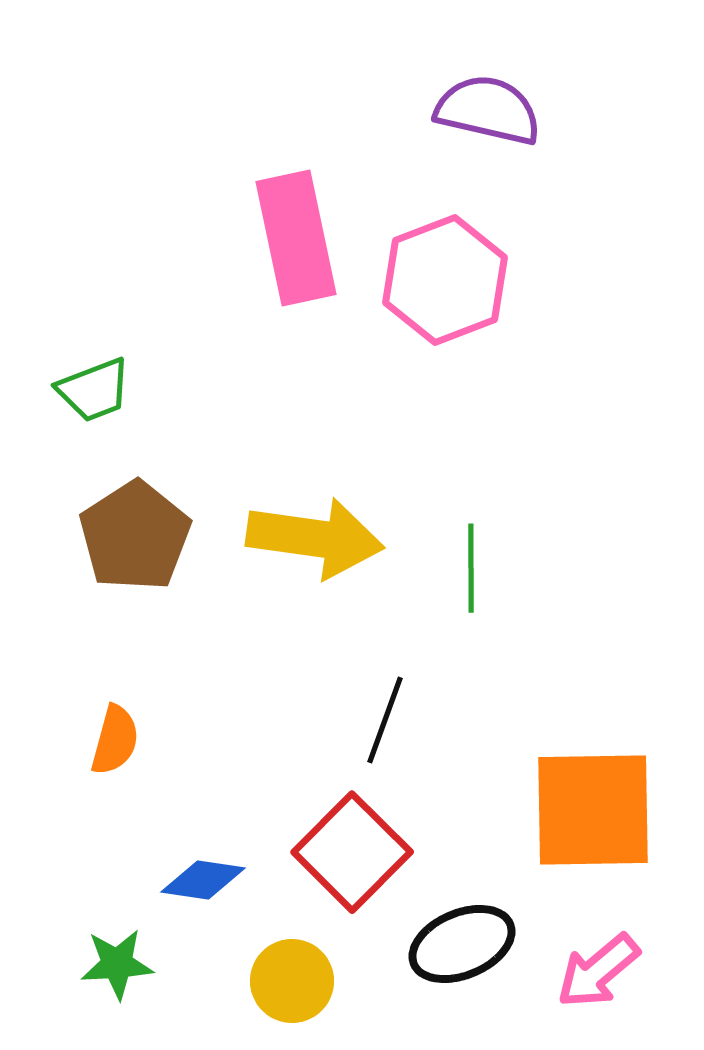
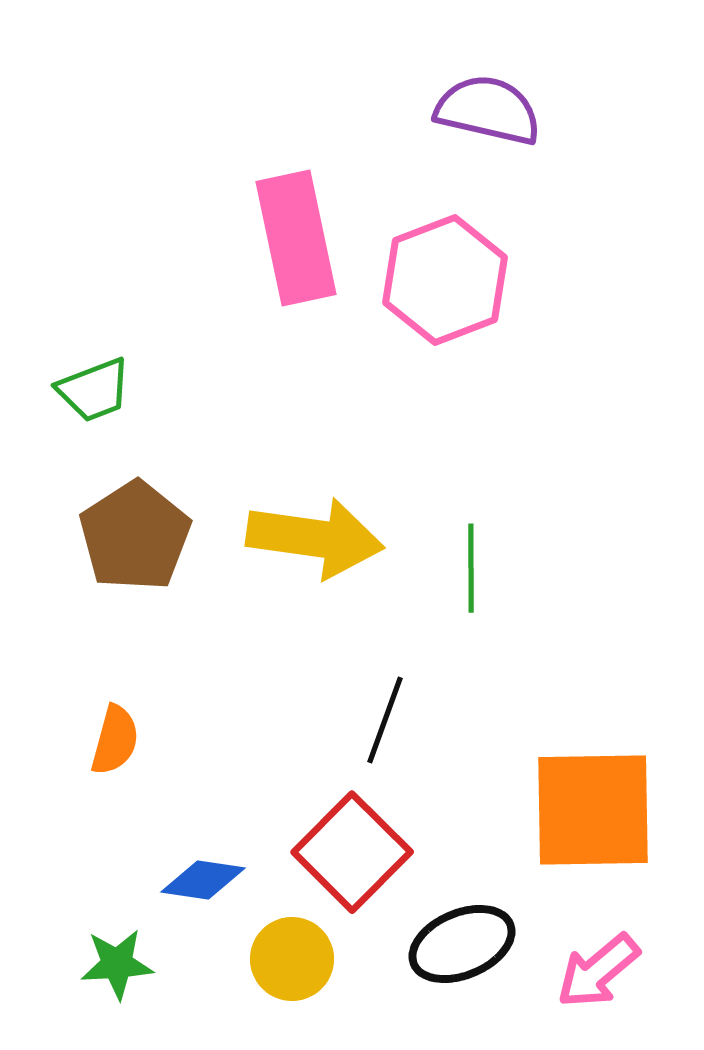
yellow circle: moved 22 px up
